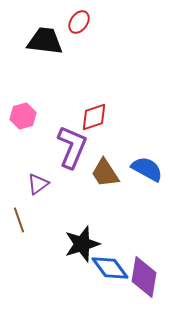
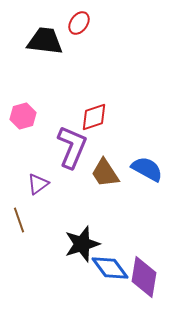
red ellipse: moved 1 px down
